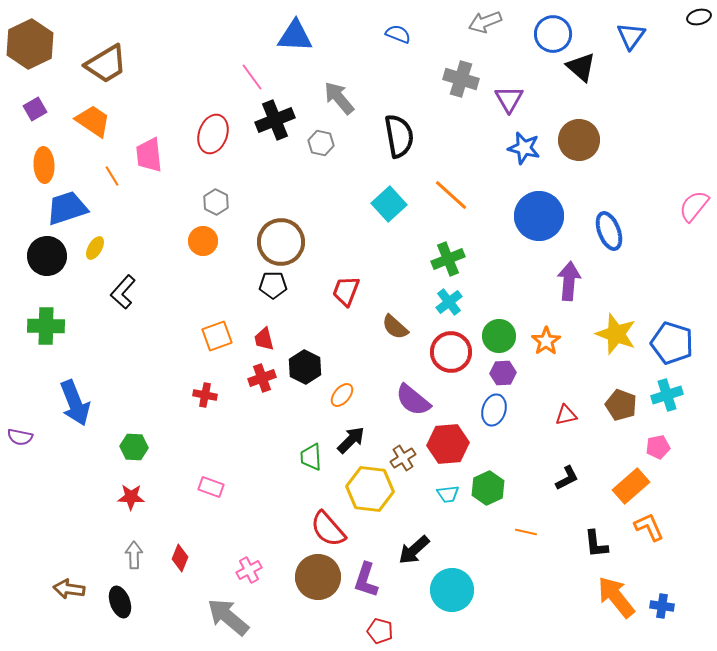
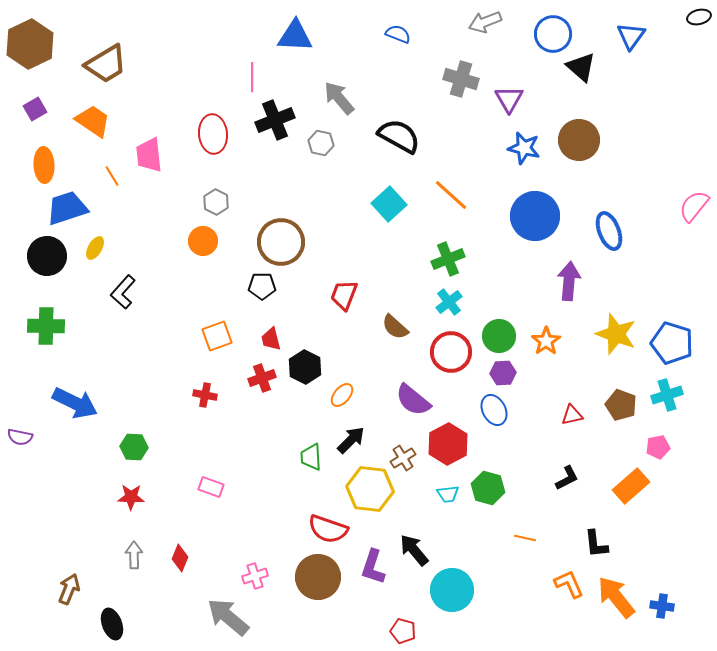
pink line at (252, 77): rotated 36 degrees clockwise
red ellipse at (213, 134): rotated 24 degrees counterclockwise
black semicircle at (399, 136): rotated 51 degrees counterclockwise
blue circle at (539, 216): moved 4 px left
black pentagon at (273, 285): moved 11 px left, 1 px down
red trapezoid at (346, 291): moved 2 px left, 4 px down
red trapezoid at (264, 339): moved 7 px right
blue arrow at (75, 403): rotated 42 degrees counterclockwise
blue ellipse at (494, 410): rotated 44 degrees counterclockwise
red triangle at (566, 415): moved 6 px right
red hexagon at (448, 444): rotated 24 degrees counterclockwise
green hexagon at (488, 488): rotated 20 degrees counterclockwise
orange L-shape at (649, 527): moved 80 px left, 57 px down
red semicircle at (328, 529): rotated 30 degrees counterclockwise
orange line at (526, 532): moved 1 px left, 6 px down
black arrow at (414, 550): rotated 92 degrees clockwise
pink cross at (249, 570): moved 6 px right, 6 px down; rotated 10 degrees clockwise
purple L-shape at (366, 580): moved 7 px right, 13 px up
brown arrow at (69, 589): rotated 104 degrees clockwise
black ellipse at (120, 602): moved 8 px left, 22 px down
red pentagon at (380, 631): moved 23 px right
